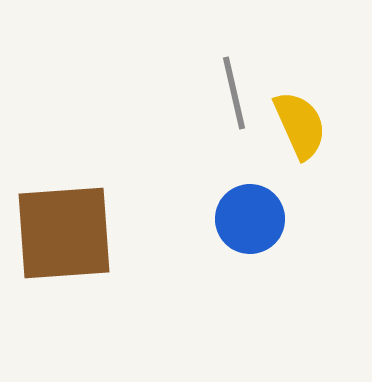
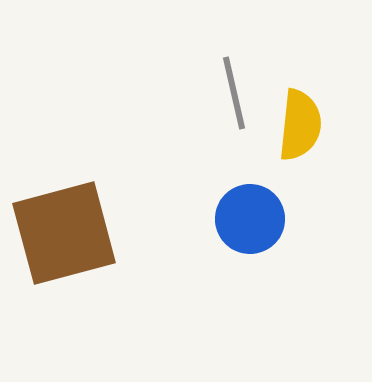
yellow semicircle: rotated 30 degrees clockwise
brown square: rotated 11 degrees counterclockwise
